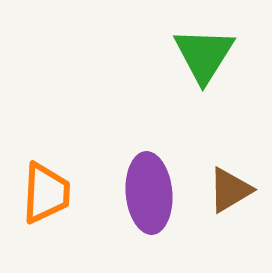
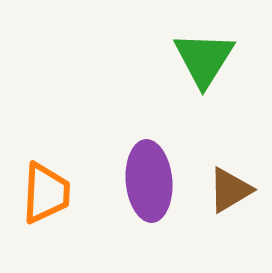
green triangle: moved 4 px down
purple ellipse: moved 12 px up
